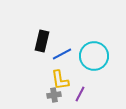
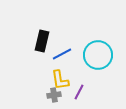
cyan circle: moved 4 px right, 1 px up
purple line: moved 1 px left, 2 px up
